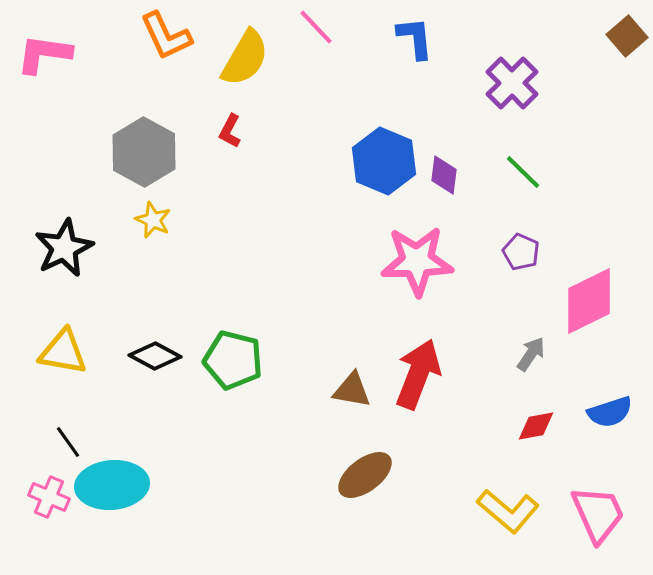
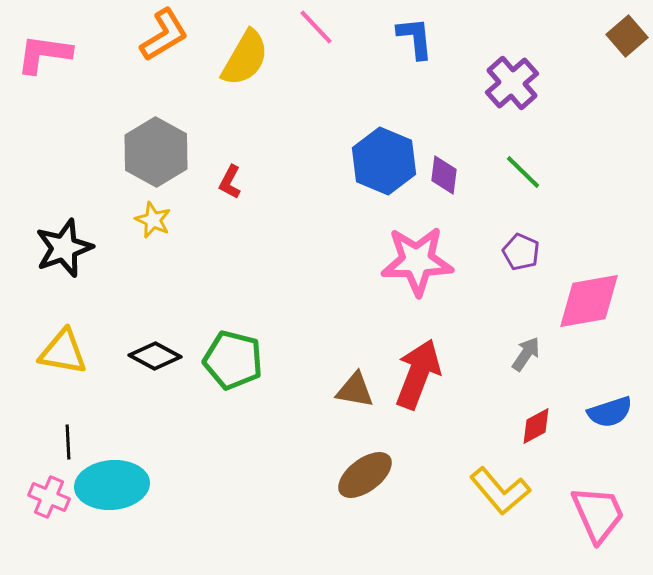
orange L-shape: moved 2 px left, 1 px up; rotated 96 degrees counterclockwise
purple cross: rotated 4 degrees clockwise
red L-shape: moved 51 px down
gray hexagon: moved 12 px right
black star: rotated 6 degrees clockwise
pink diamond: rotated 16 degrees clockwise
gray arrow: moved 5 px left
brown triangle: moved 3 px right
red diamond: rotated 18 degrees counterclockwise
black line: rotated 32 degrees clockwise
yellow L-shape: moved 8 px left, 20 px up; rotated 10 degrees clockwise
